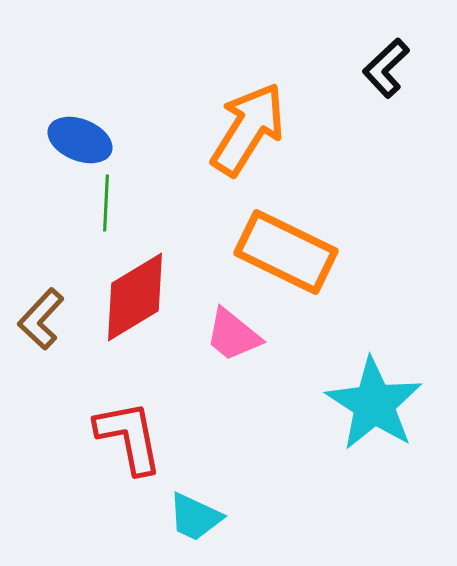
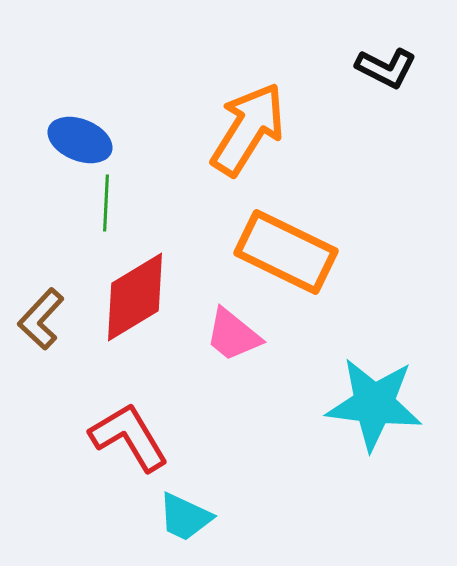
black L-shape: rotated 110 degrees counterclockwise
cyan star: rotated 26 degrees counterclockwise
red L-shape: rotated 20 degrees counterclockwise
cyan trapezoid: moved 10 px left
